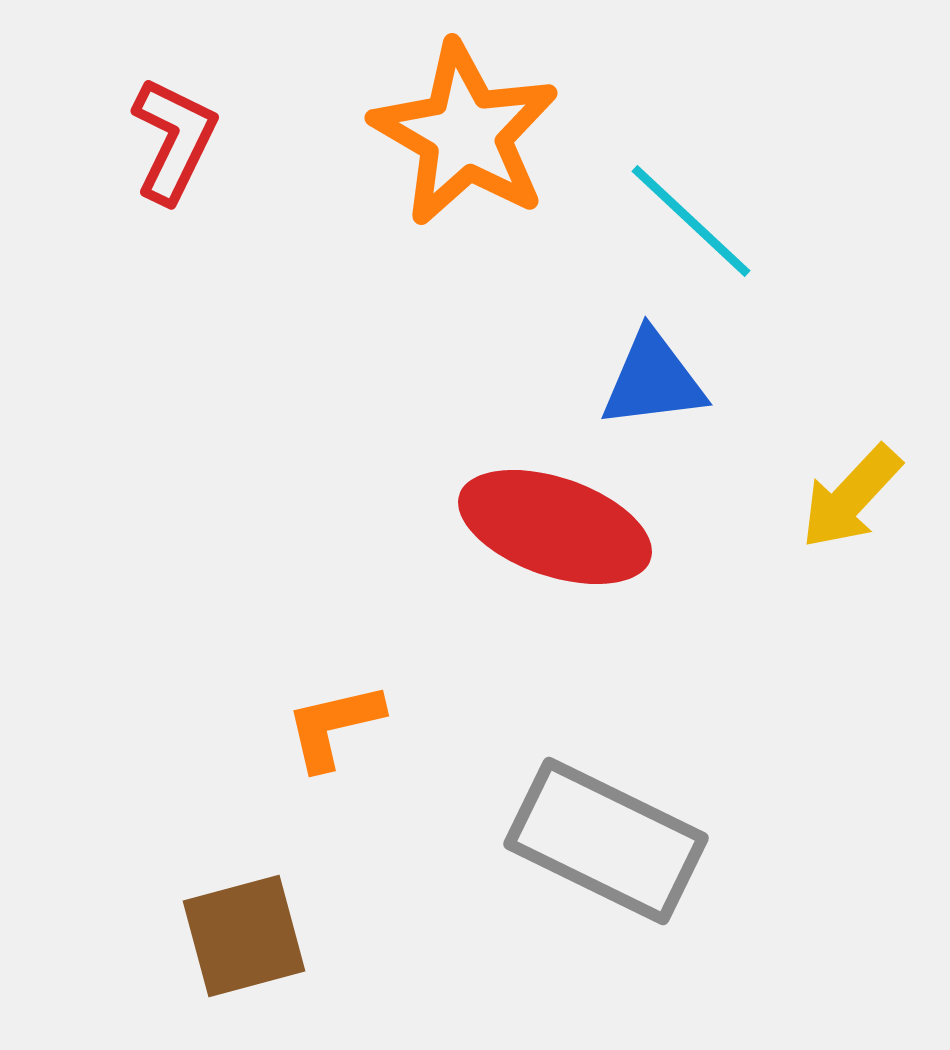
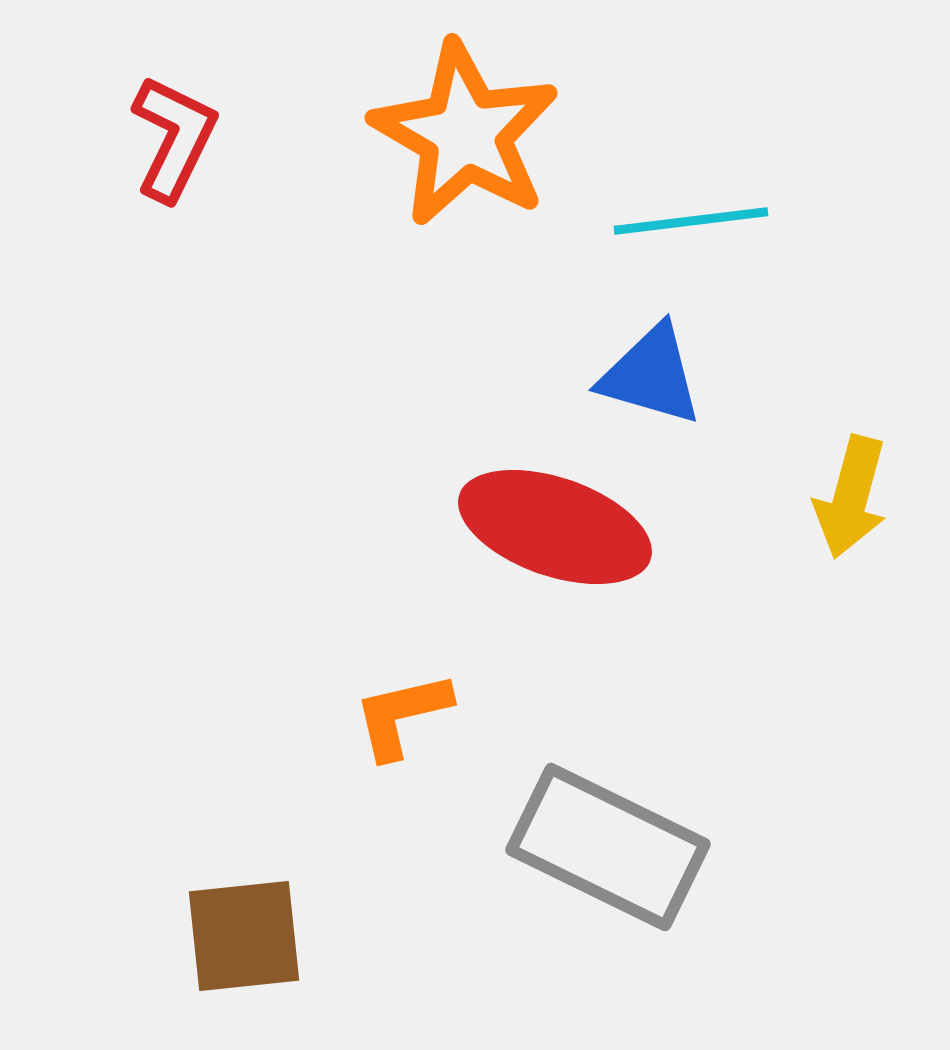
red L-shape: moved 2 px up
cyan line: rotated 50 degrees counterclockwise
blue triangle: moved 2 px left, 5 px up; rotated 23 degrees clockwise
yellow arrow: rotated 28 degrees counterclockwise
orange L-shape: moved 68 px right, 11 px up
gray rectangle: moved 2 px right, 6 px down
brown square: rotated 9 degrees clockwise
